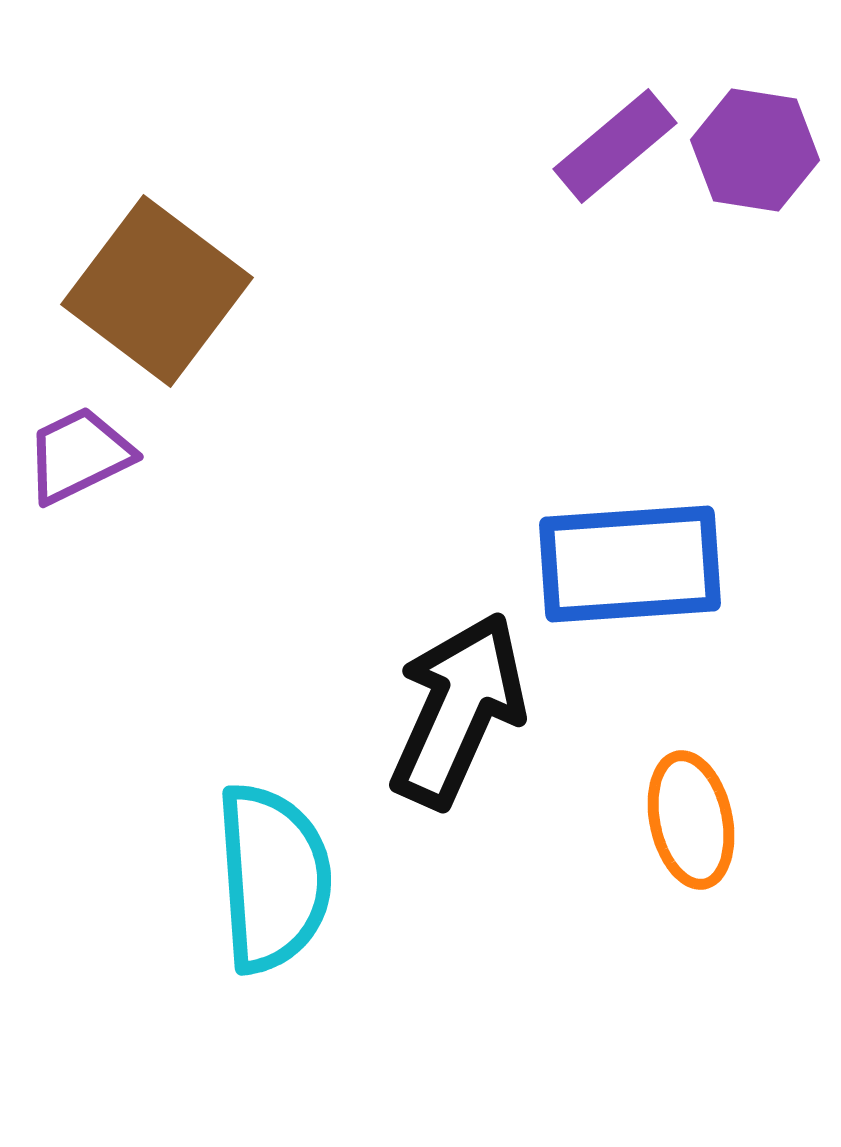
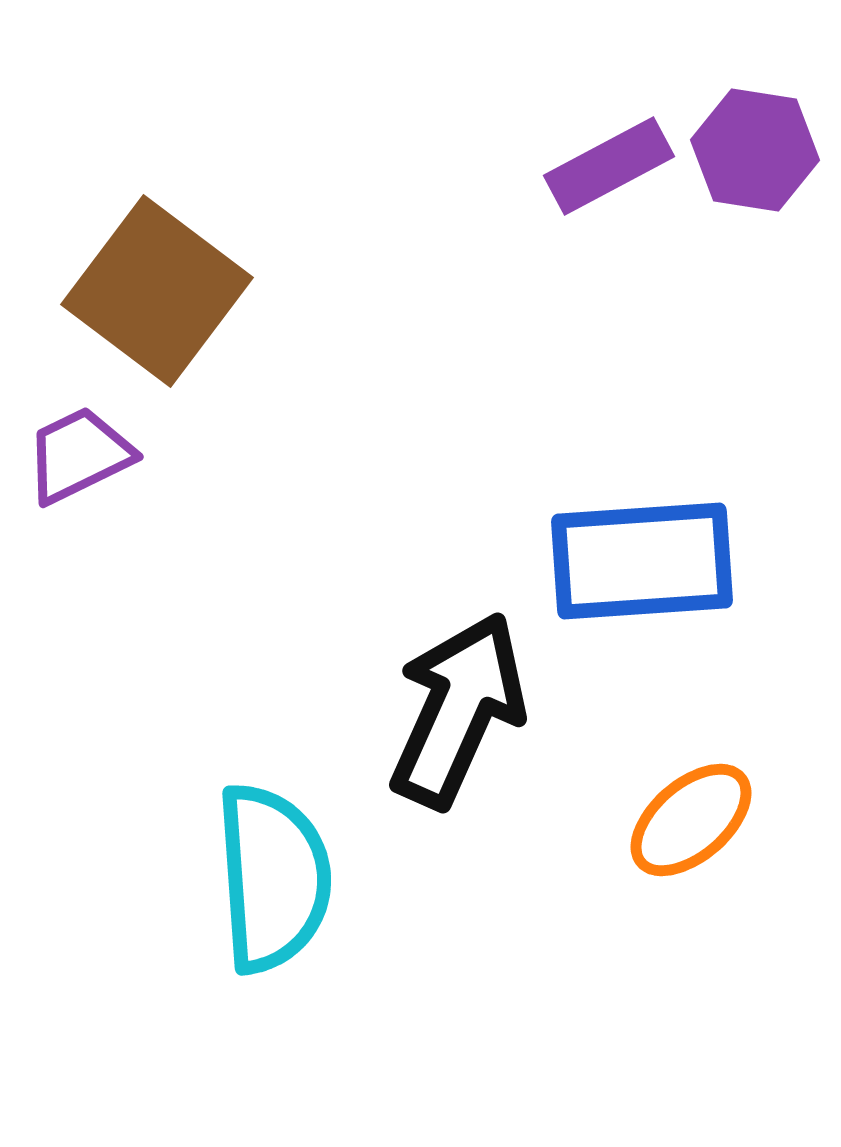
purple rectangle: moved 6 px left, 20 px down; rotated 12 degrees clockwise
blue rectangle: moved 12 px right, 3 px up
orange ellipse: rotated 61 degrees clockwise
